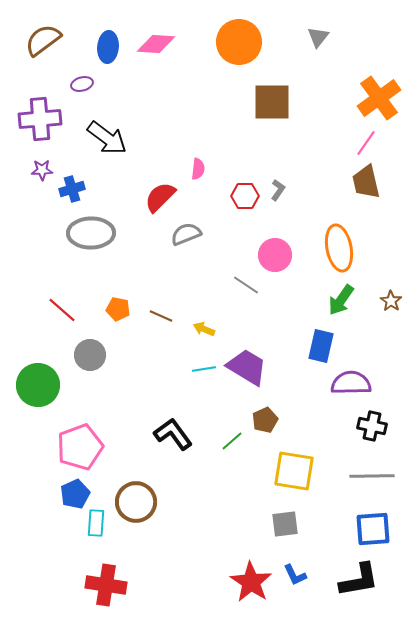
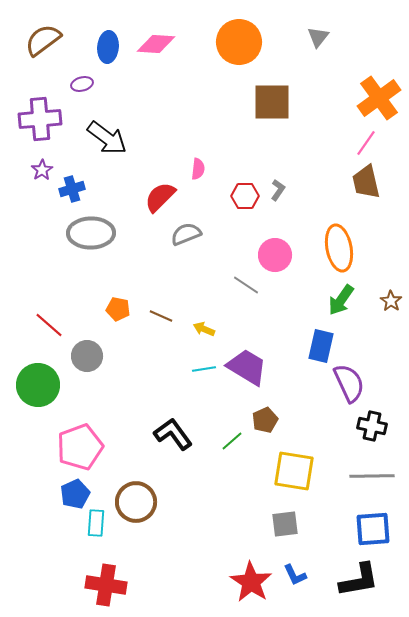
purple star at (42, 170): rotated 30 degrees counterclockwise
red line at (62, 310): moved 13 px left, 15 px down
gray circle at (90, 355): moved 3 px left, 1 px down
purple semicircle at (351, 383): moved 2 px left; rotated 66 degrees clockwise
